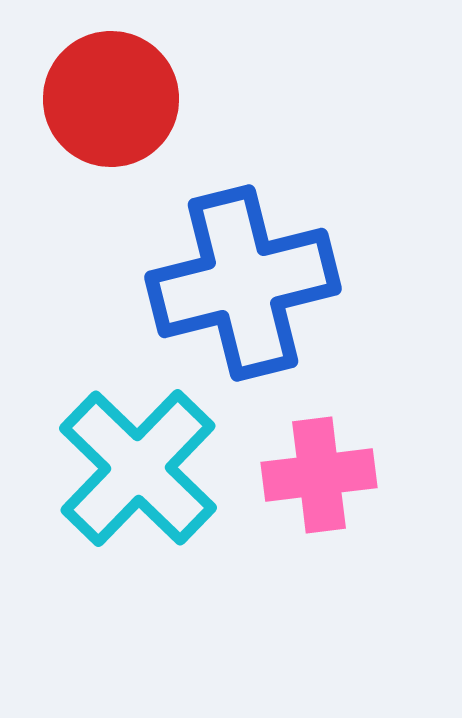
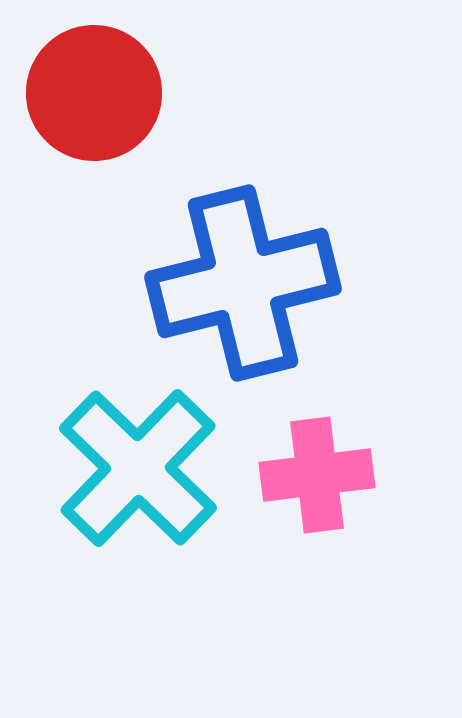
red circle: moved 17 px left, 6 px up
pink cross: moved 2 px left
